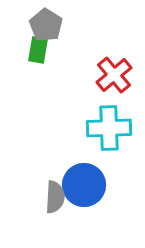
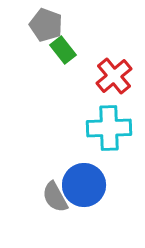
gray pentagon: rotated 12 degrees counterclockwise
green rectangle: moved 25 px right; rotated 48 degrees counterclockwise
red cross: moved 1 px down
gray semicircle: rotated 148 degrees clockwise
